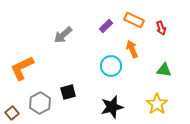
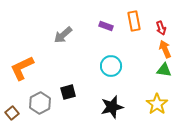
orange rectangle: moved 1 px down; rotated 54 degrees clockwise
purple rectangle: rotated 64 degrees clockwise
orange arrow: moved 33 px right
